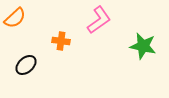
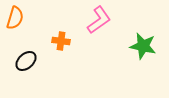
orange semicircle: rotated 30 degrees counterclockwise
black ellipse: moved 4 px up
